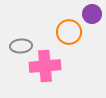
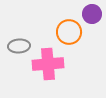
gray ellipse: moved 2 px left
pink cross: moved 3 px right, 2 px up
